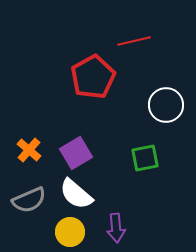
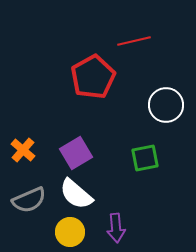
orange cross: moved 6 px left
